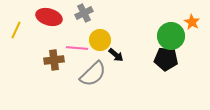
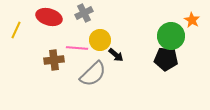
orange star: moved 2 px up
